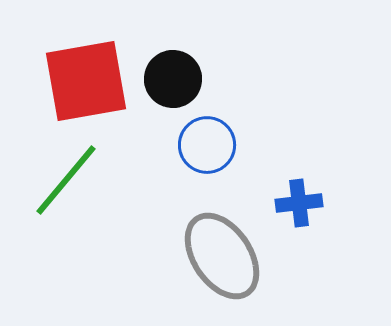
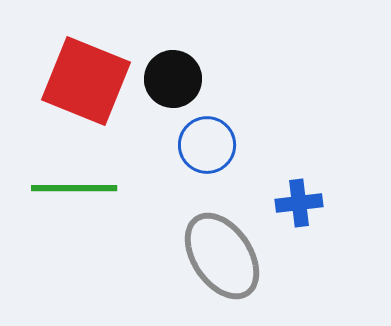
red square: rotated 32 degrees clockwise
green line: moved 8 px right, 8 px down; rotated 50 degrees clockwise
